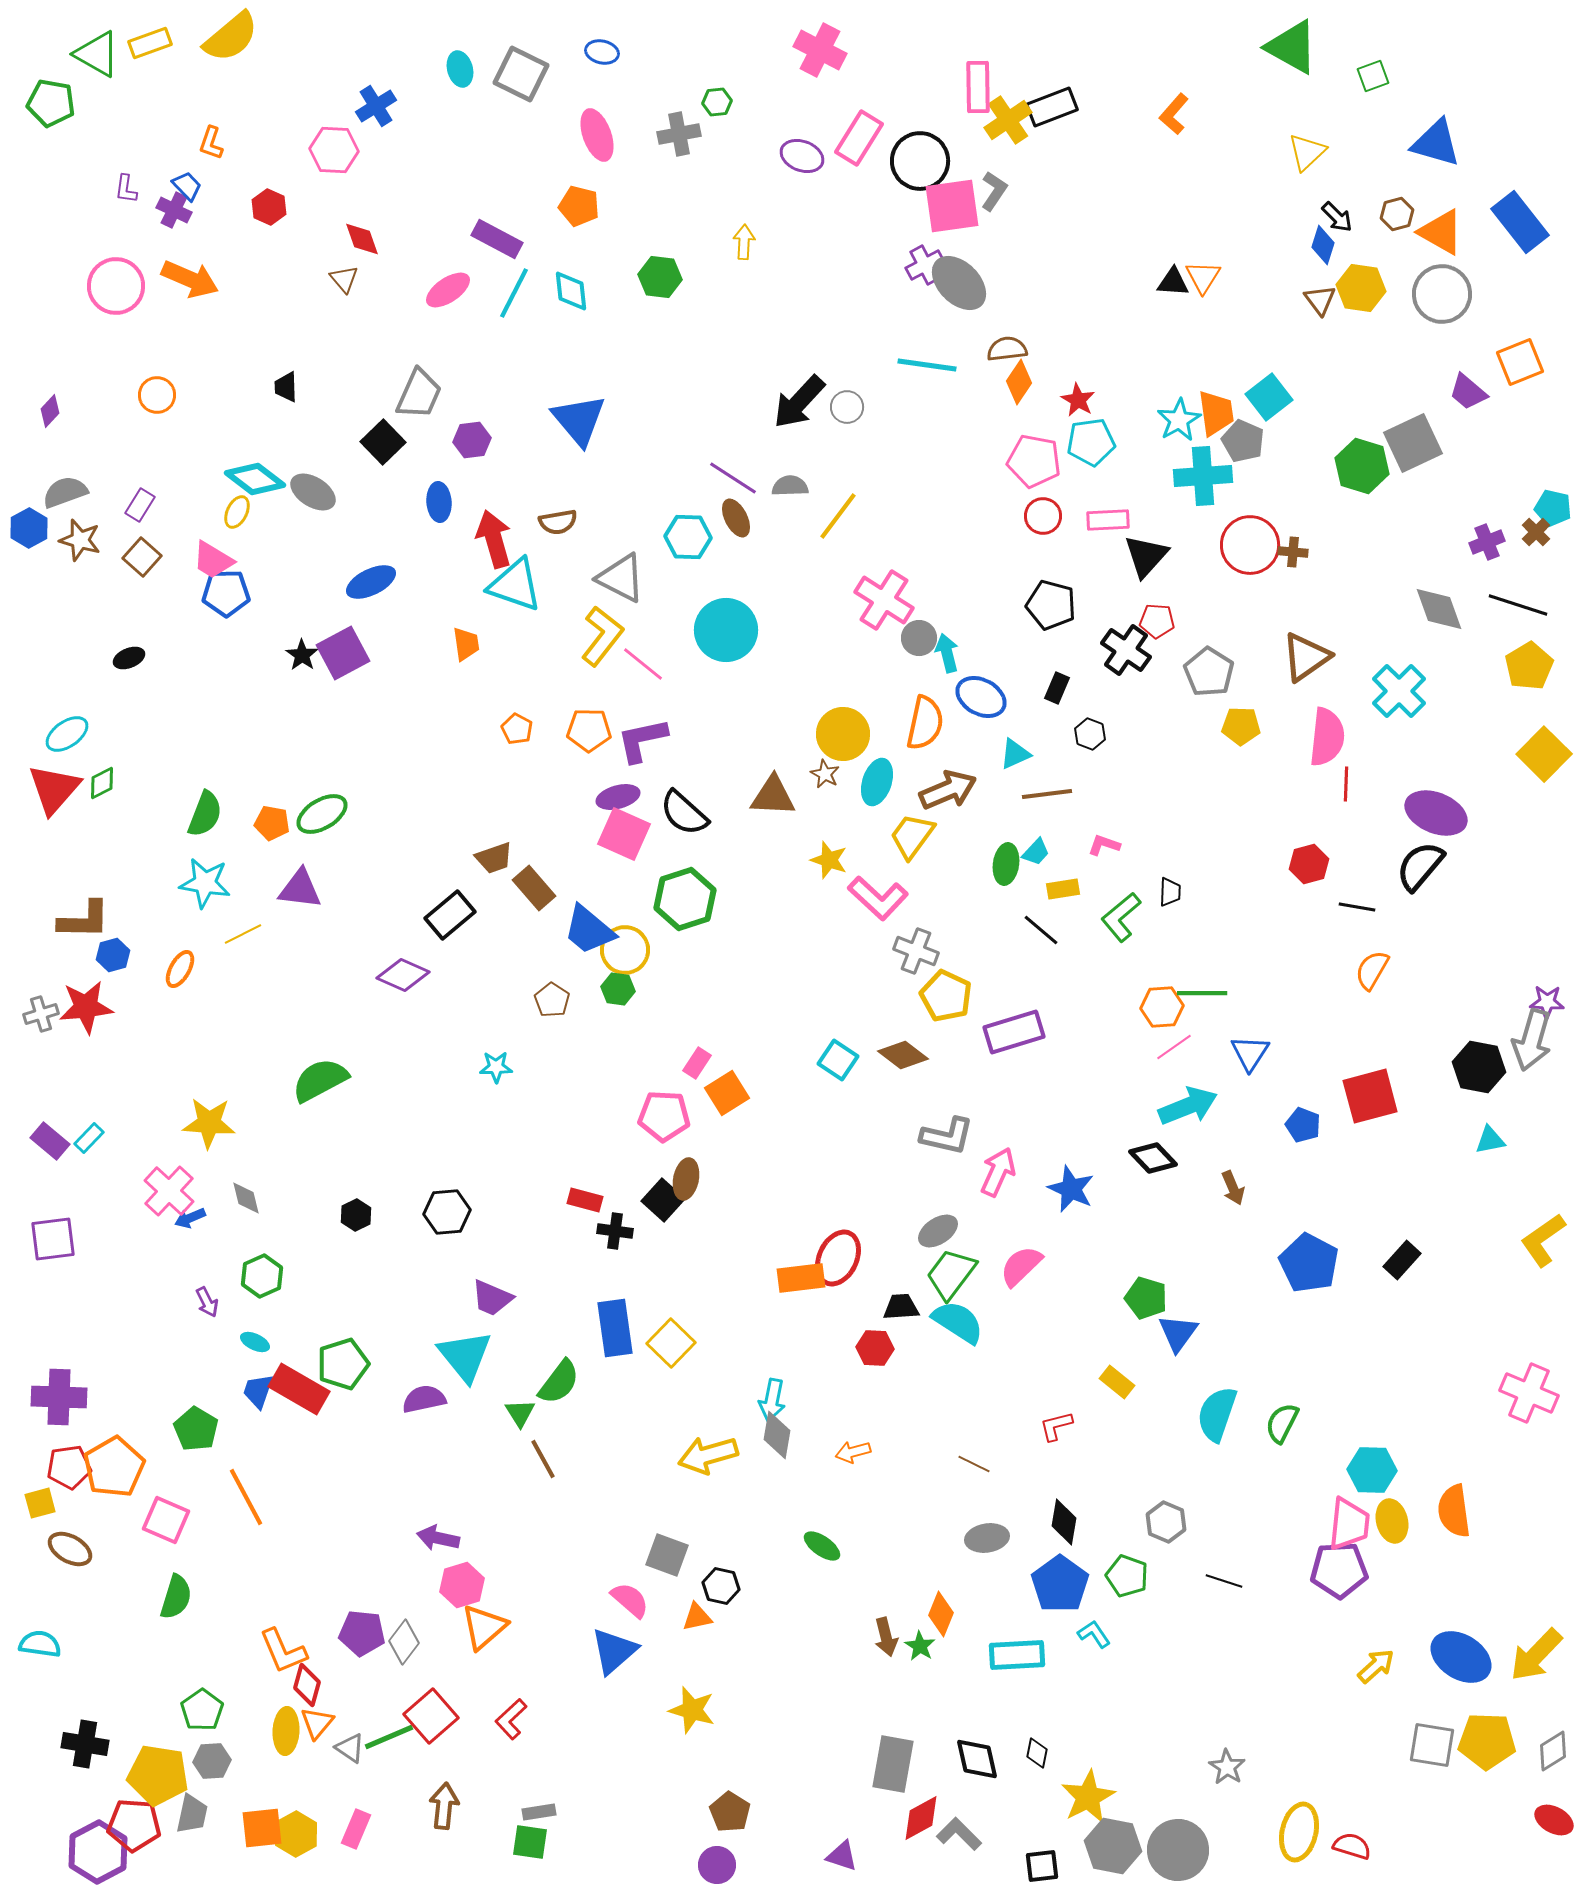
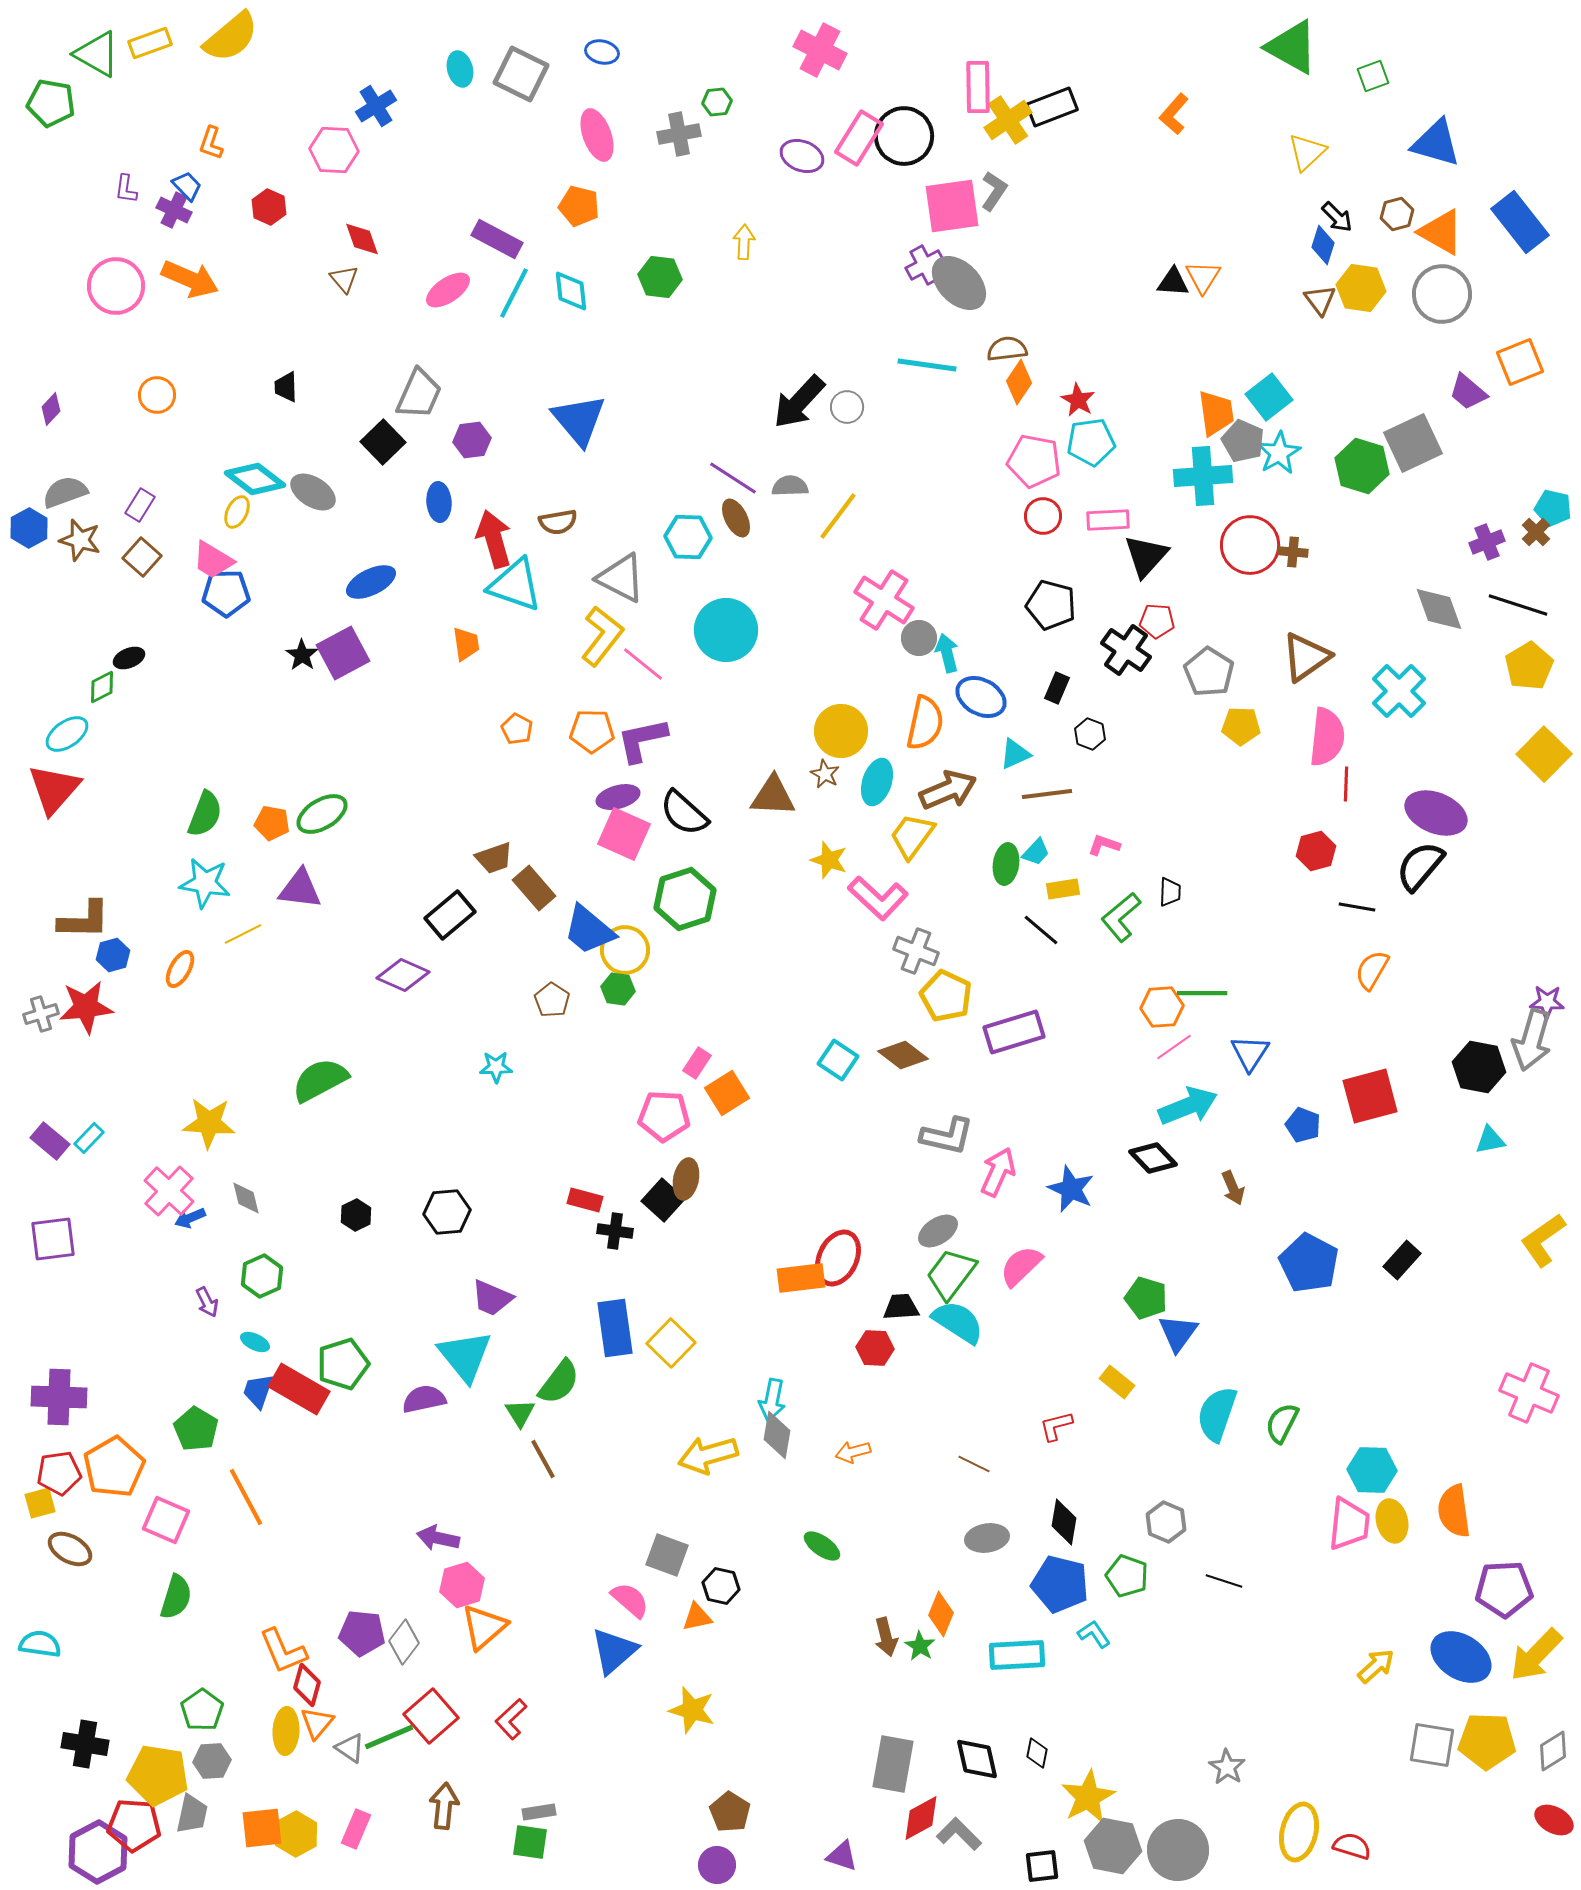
black circle at (920, 161): moved 16 px left, 25 px up
purple diamond at (50, 411): moved 1 px right, 2 px up
cyan star at (1179, 420): moved 100 px right, 33 px down
orange pentagon at (589, 730): moved 3 px right, 1 px down
yellow circle at (843, 734): moved 2 px left, 3 px up
green diamond at (102, 783): moved 96 px up
red hexagon at (1309, 864): moved 7 px right, 13 px up
red pentagon at (69, 1467): moved 10 px left, 6 px down
purple pentagon at (1339, 1570): moved 165 px right, 19 px down
blue pentagon at (1060, 1584): rotated 22 degrees counterclockwise
